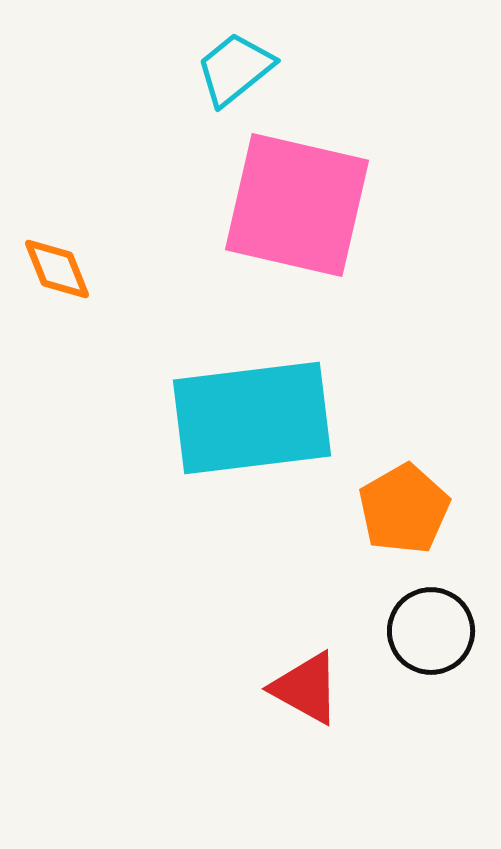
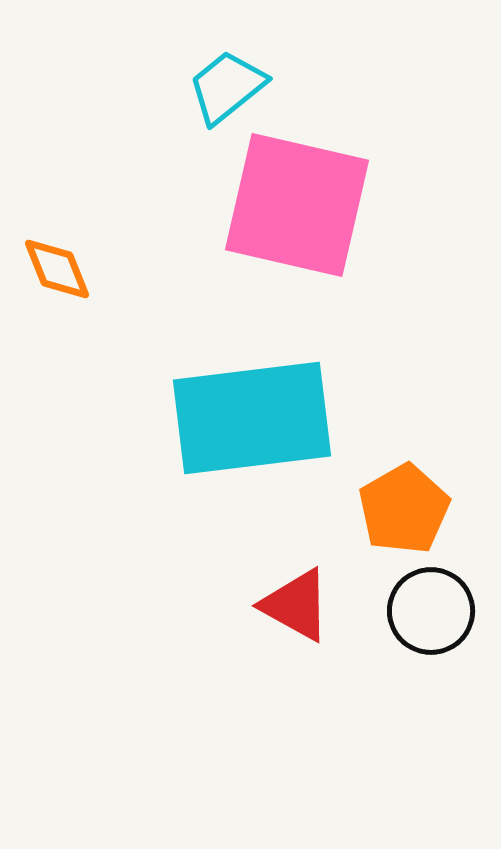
cyan trapezoid: moved 8 px left, 18 px down
black circle: moved 20 px up
red triangle: moved 10 px left, 83 px up
